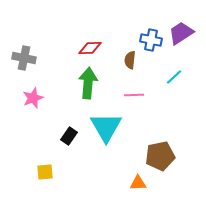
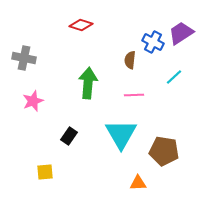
blue cross: moved 2 px right, 2 px down; rotated 15 degrees clockwise
red diamond: moved 9 px left, 23 px up; rotated 20 degrees clockwise
pink star: moved 3 px down
cyan triangle: moved 15 px right, 7 px down
brown pentagon: moved 4 px right, 5 px up; rotated 20 degrees clockwise
